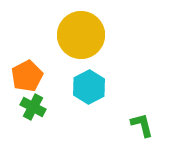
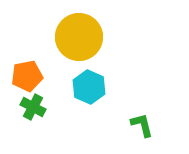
yellow circle: moved 2 px left, 2 px down
orange pentagon: rotated 16 degrees clockwise
cyan hexagon: rotated 8 degrees counterclockwise
